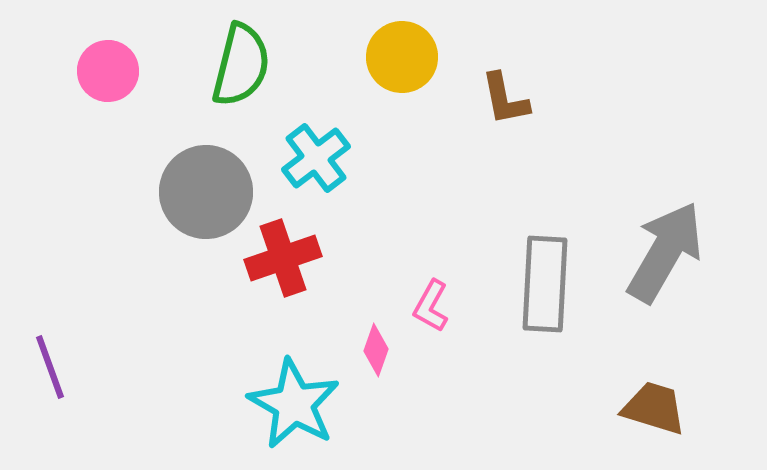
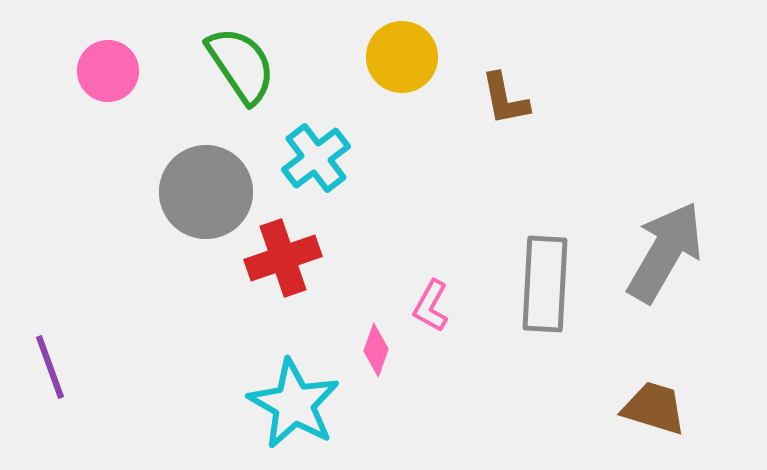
green semicircle: rotated 48 degrees counterclockwise
